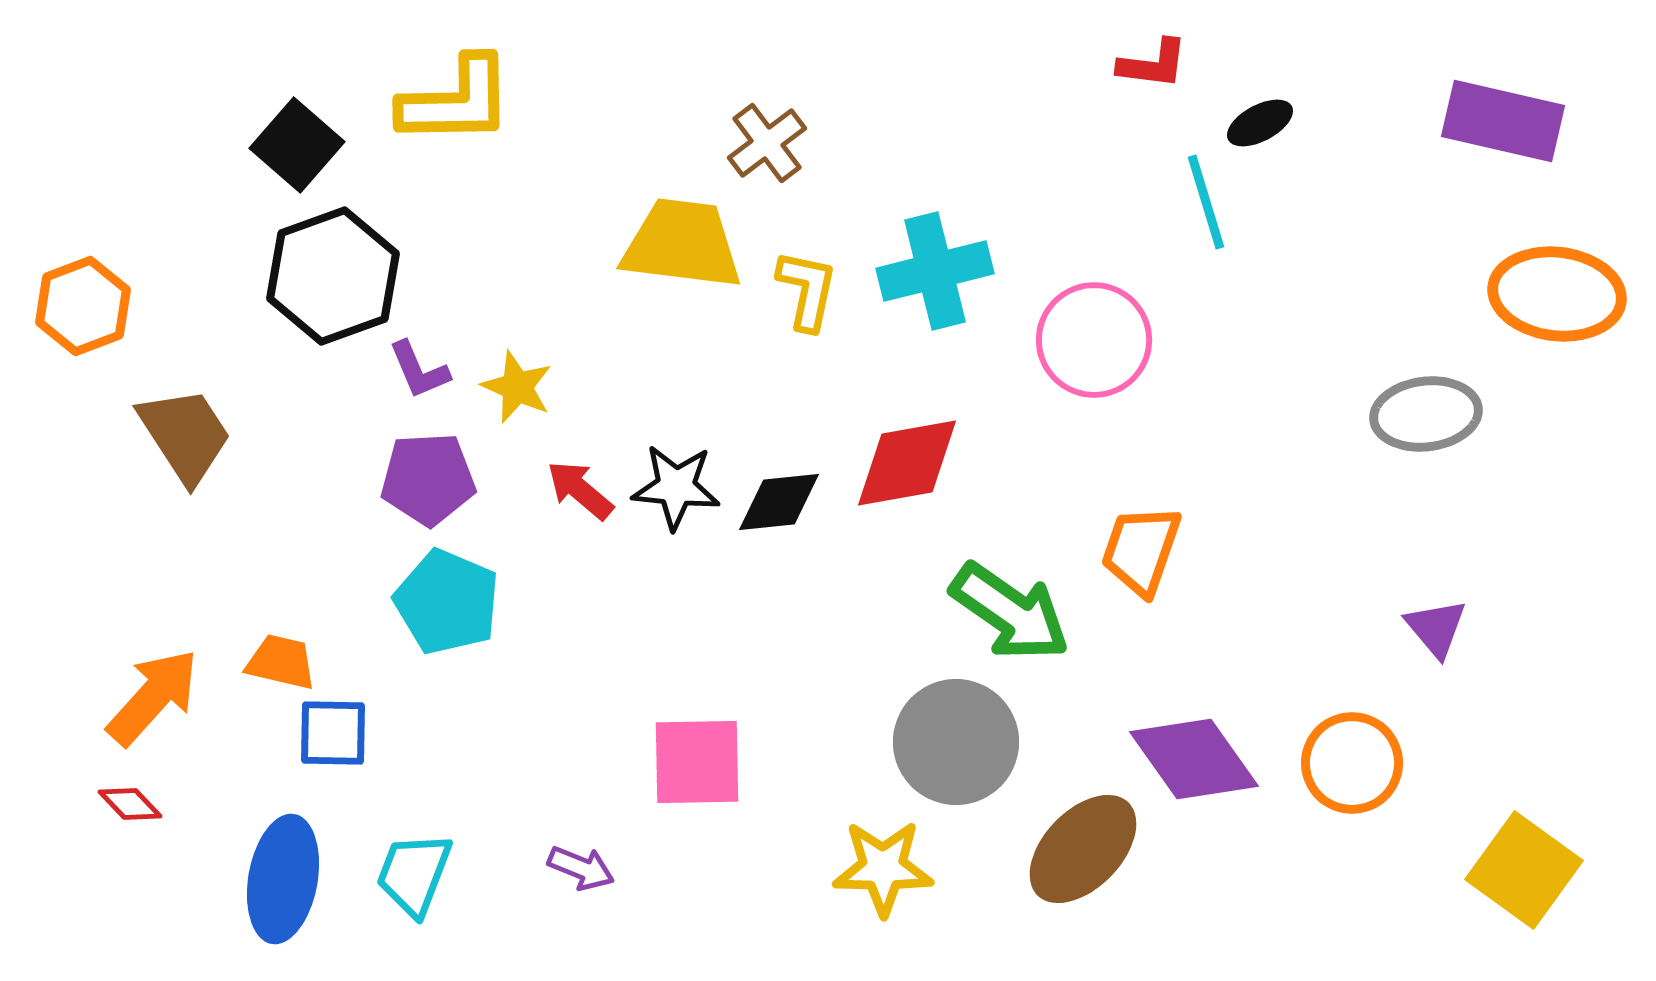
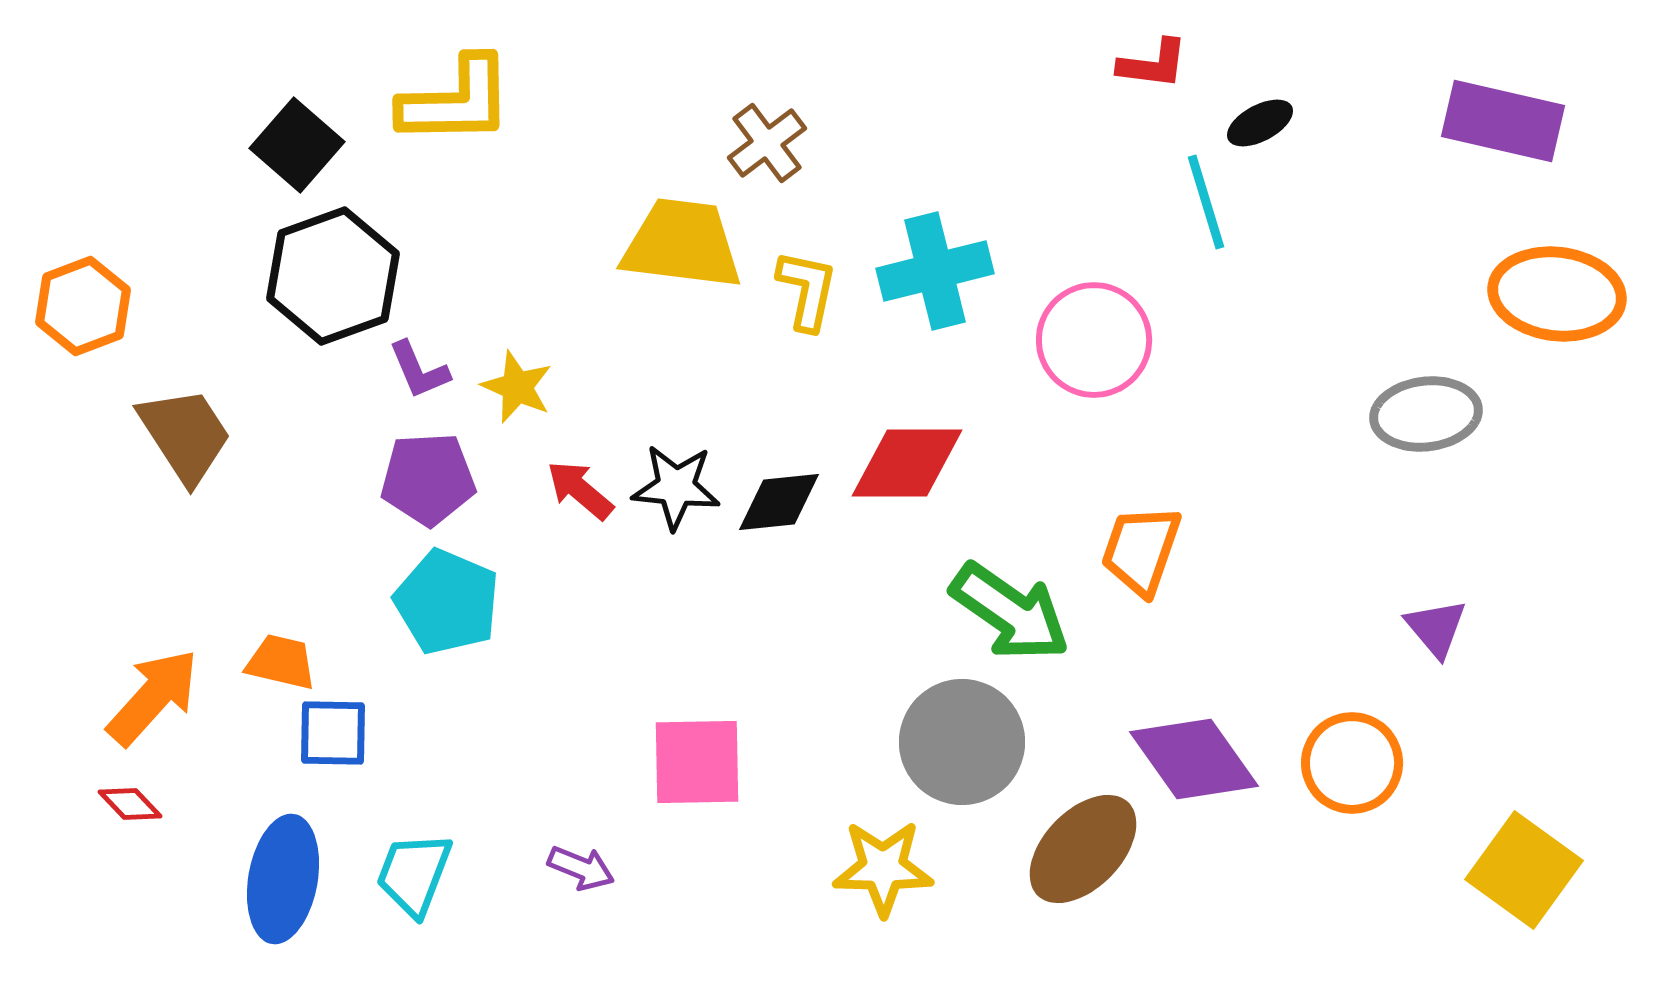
red diamond at (907, 463): rotated 10 degrees clockwise
gray circle at (956, 742): moved 6 px right
